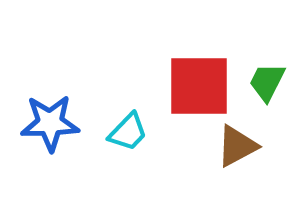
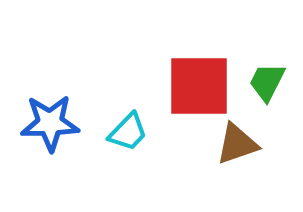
brown triangle: moved 2 px up; rotated 9 degrees clockwise
